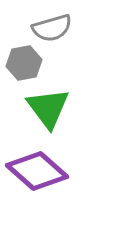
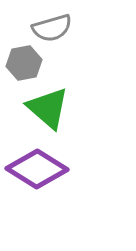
green triangle: rotated 12 degrees counterclockwise
purple diamond: moved 2 px up; rotated 10 degrees counterclockwise
